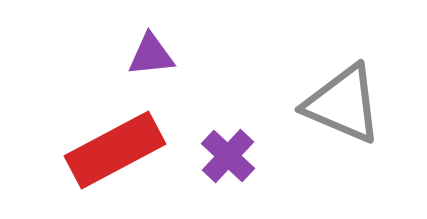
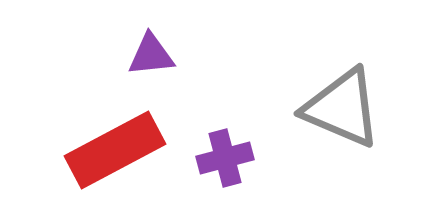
gray triangle: moved 1 px left, 4 px down
purple cross: moved 3 px left, 2 px down; rotated 32 degrees clockwise
